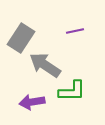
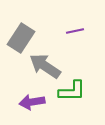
gray arrow: moved 1 px down
